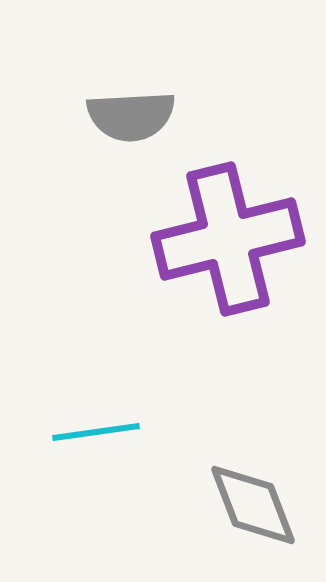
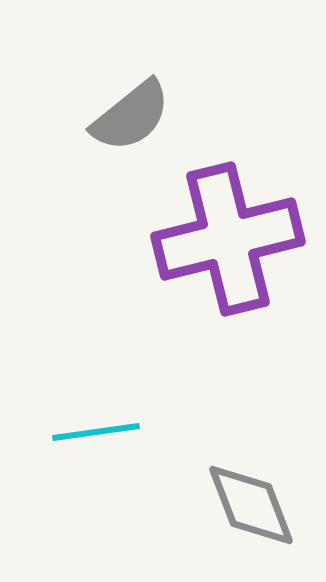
gray semicircle: rotated 36 degrees counterclockwise
gray diamond: moved 2 px left
